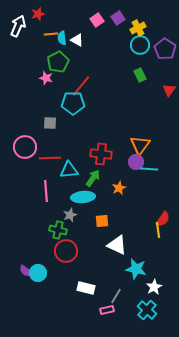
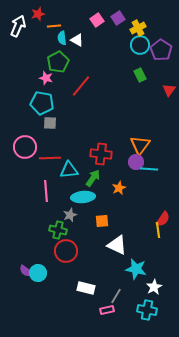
orange line at (51, 34): moved 3 px right, 8 px up
purple pentagon at (165, 49): moved 4 px left, 1 px down
cyan pentagon at (73, 103): moved 31 px left; rotated 10 degrees clockwise
cyan cross at (147, 310): rotated 30 degrees counterclockwise
